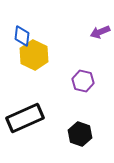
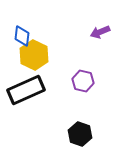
black rectangle: moved 1 px right, 28 px up
